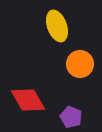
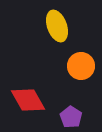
orange circle: moved 1 px right, 2 px down
purple pentagon: rotated 10 degrees clockwise
